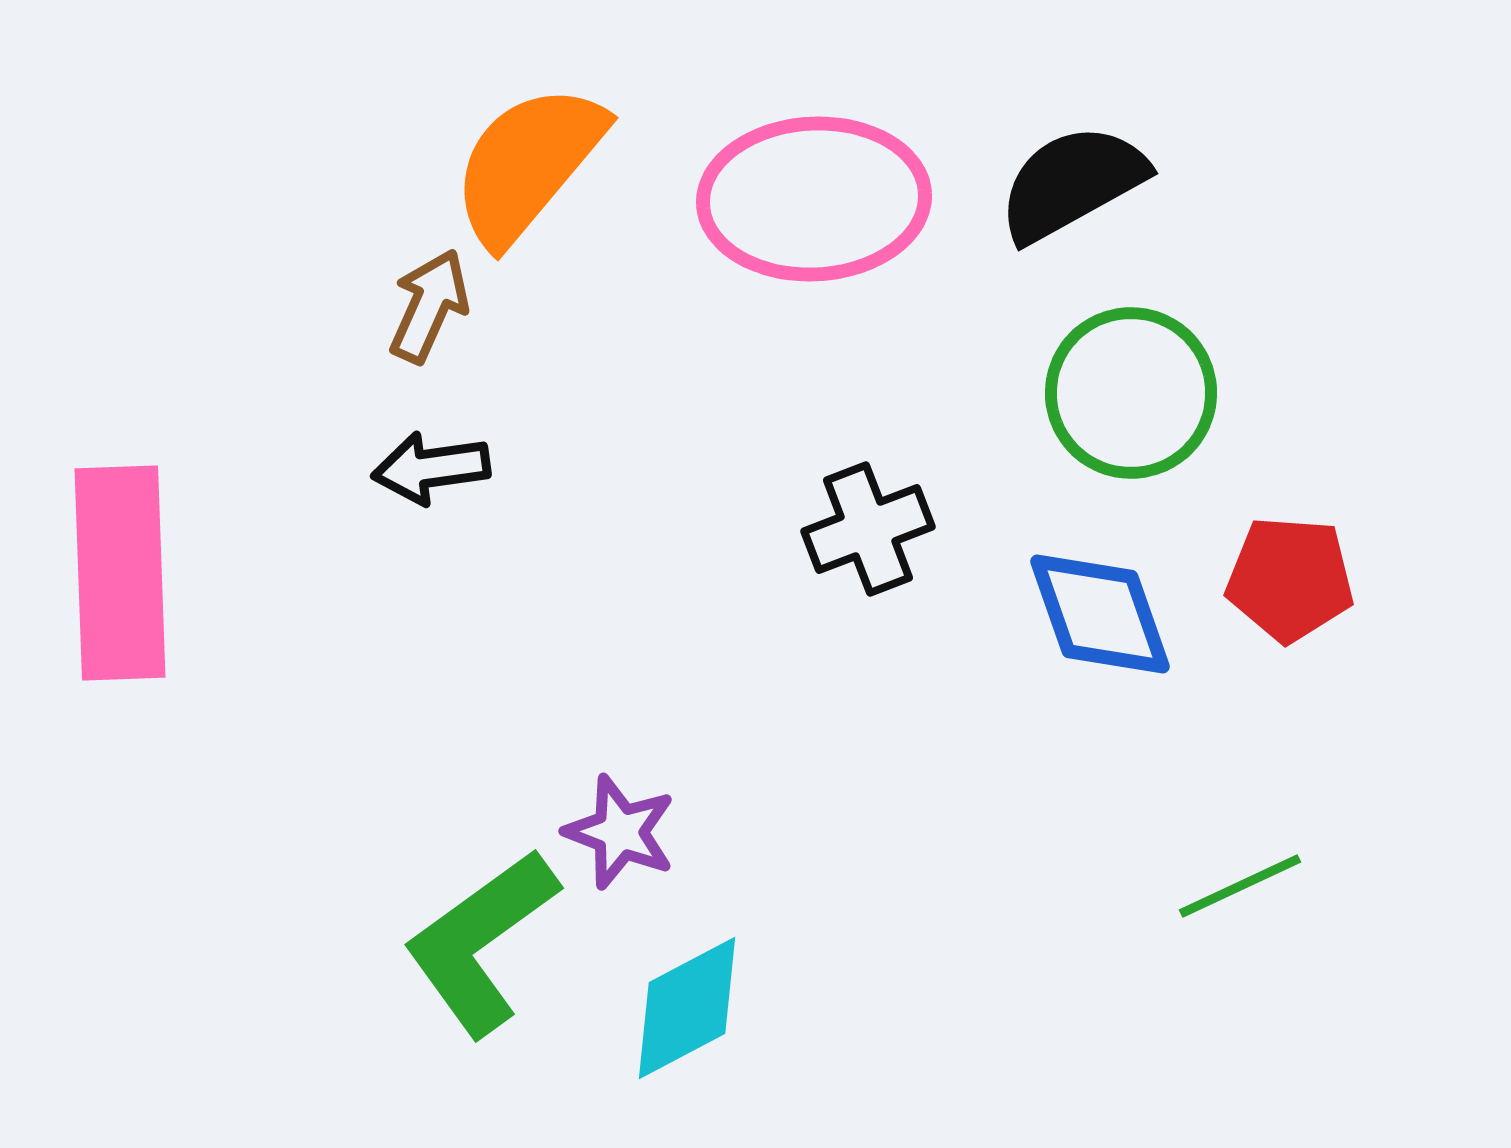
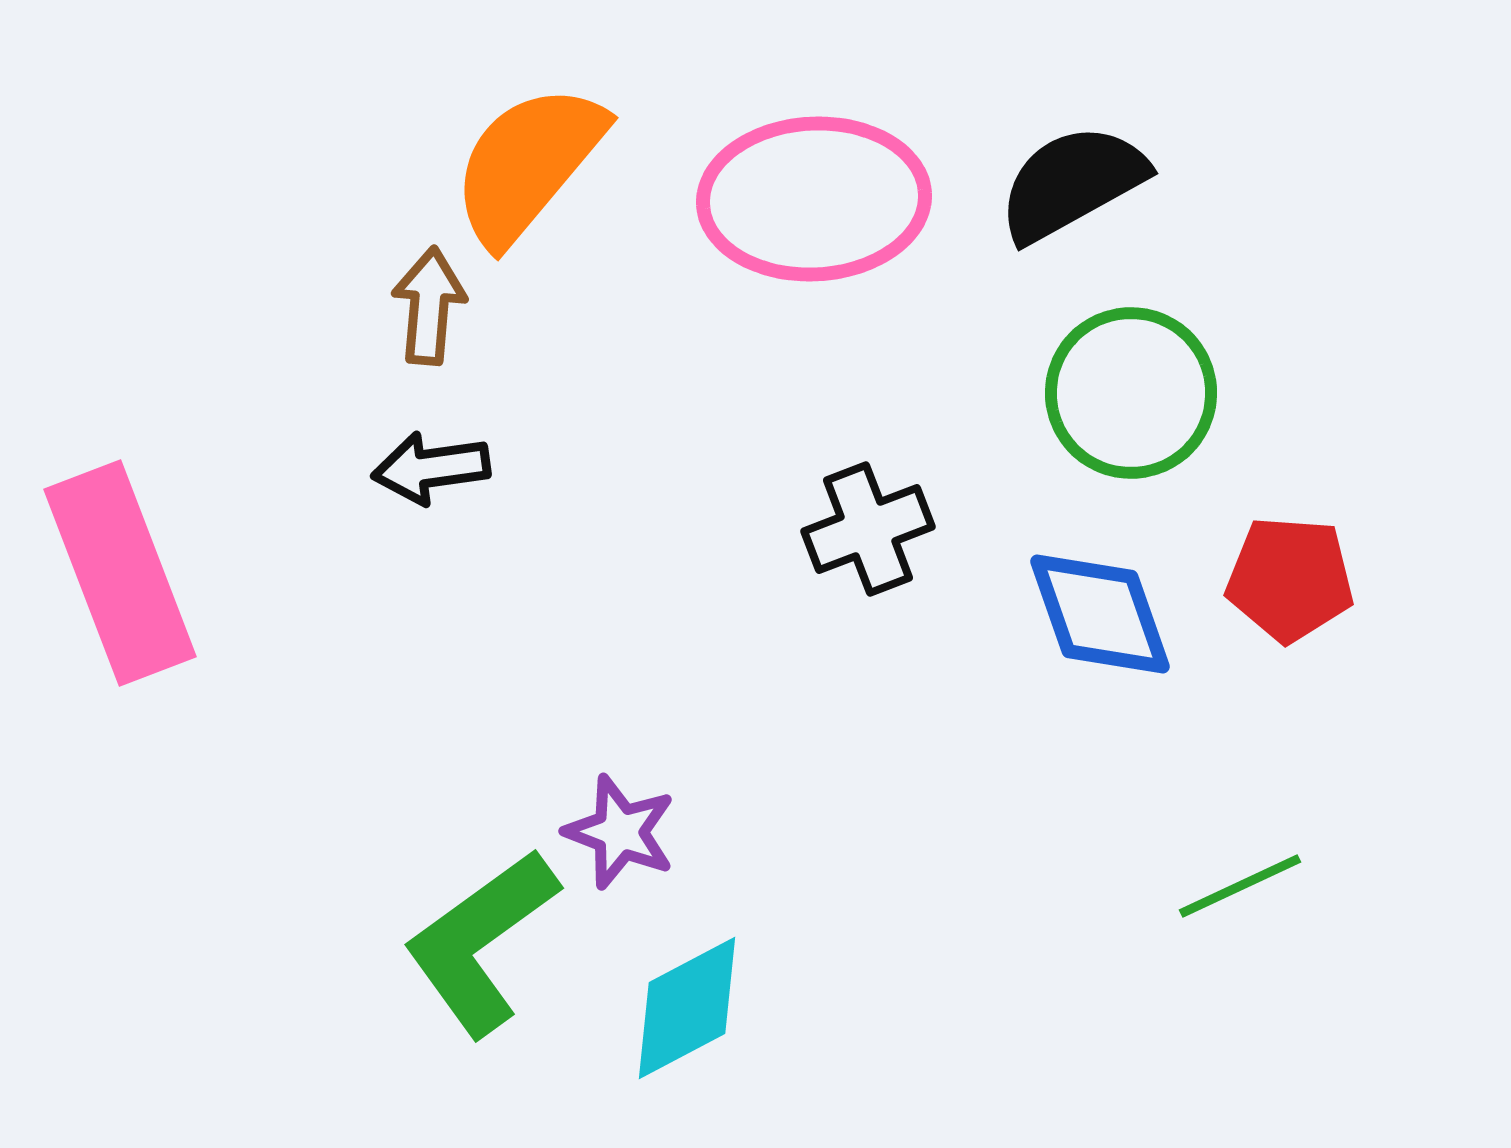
brown arrow: rotated 19 degrees counterclockwise
pink rectangle: rotated 19 degrees counterclockwise
